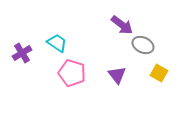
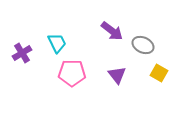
purple arrow: moved 10 px left, 6 px down
cyan trapezoid: rotated 30 degrees clockwise
pink pentagon: rotated 16 degrees counterclockwise
